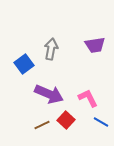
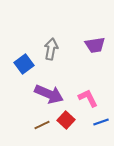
blue line: rotated 49 degrees counterclockwise
